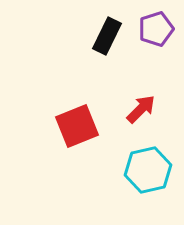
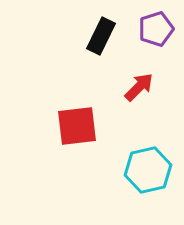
black rectangle: moved 6 px left
red arrow: moved 2 px left, 22 px up
red square: rotated 15 degrees clockwise
